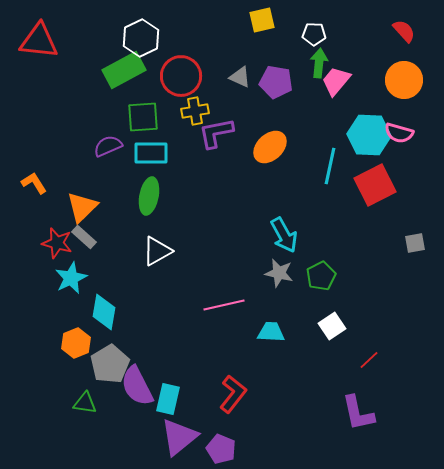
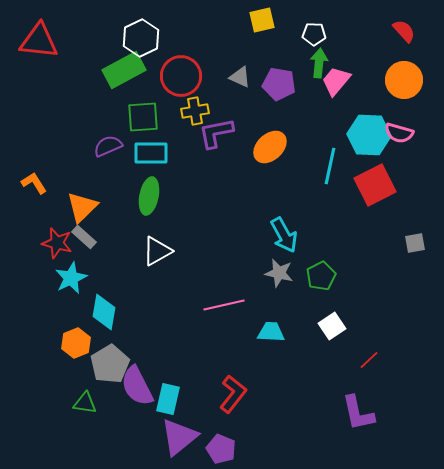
purple pentagon at (276, 82): moved 3 px right, 2 px down
